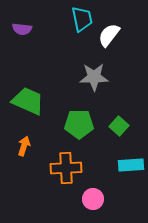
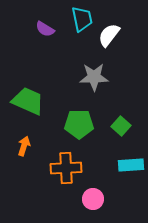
purple semicircle: moved 23 px right; rotated 24 degrees clockwise
green square: moved 2 px right
